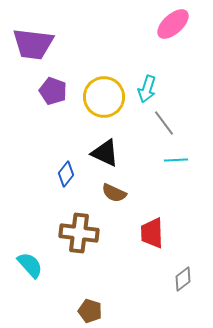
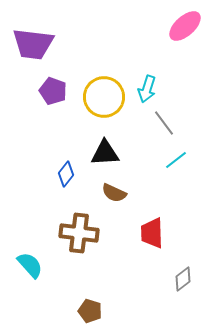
pink ellipse: moved 12 px right, 2 px down
black triangle: rotated 28 degrees counterclockwise
cyan line: rotated 35 degrees counterclockwise
